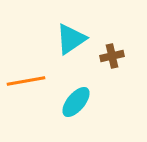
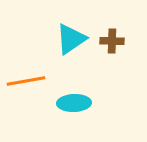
brown cross: moved 15 px up; rotated 15 degrees clockwise
cyan ellipse: moved 2 px left, 1 px down; rotated 48 degrees clockwise
